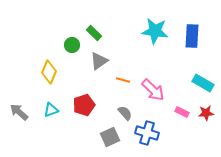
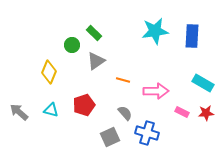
cyan star: rotated 16 degrees counterclockwise
gray triangle: moved 3 px left
pink arrow: moved 3 px right, 1 px down; rotated 45 degrees counterclockwise
cyan triangle: rotated 35 degrees clockwise
